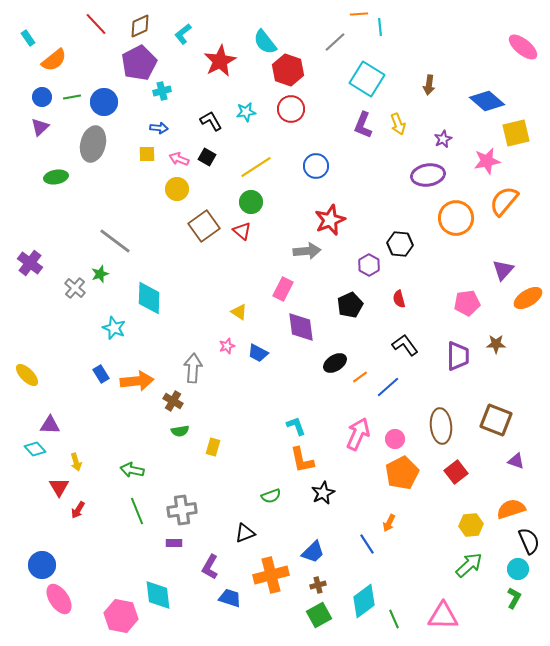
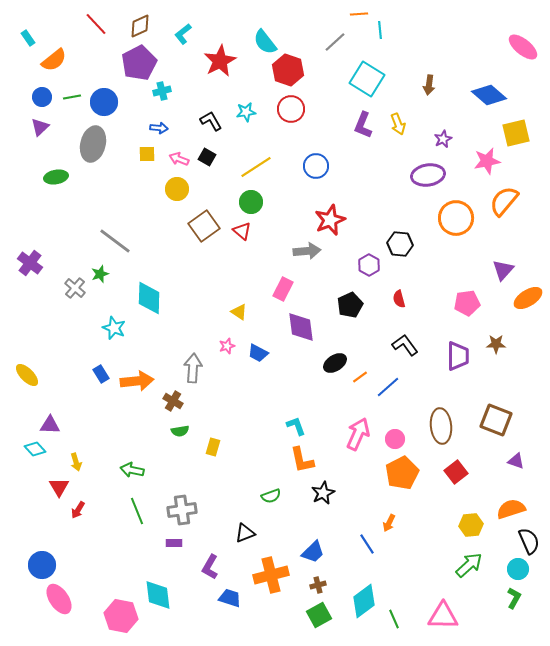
cyan line at (380, 27): moved 3 px down
blue diamond at (487, 101): moved 2 px right, 6 px up
